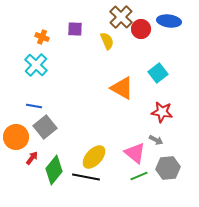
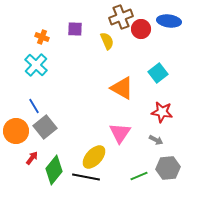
brown cross: rotated 25 degrees clockwise
blue line: rotated 49 degrees clockwise
orange circle: moved 6 px up
pink triangle: moved 15 px left, 20 px up; rotated 25 degrees clockwise
